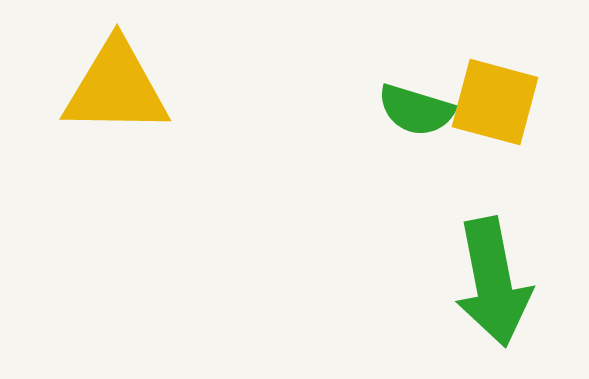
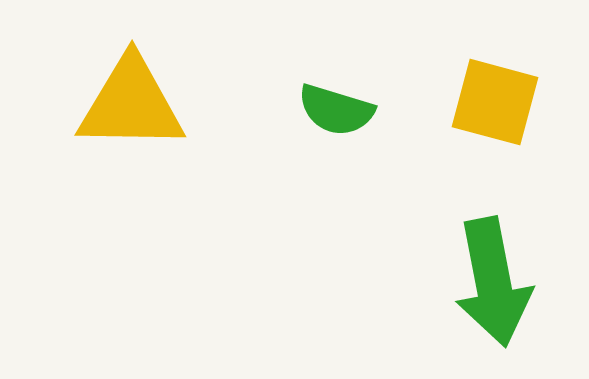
yellow triangle: moved 15 px right, 16 px down
green semicircle: moved 80 px left
